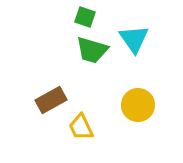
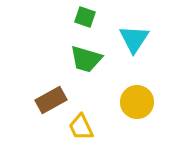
cyan triangle: rotated 8 degrees clockwise
green trapezoid: moved 6 px left, 9 px down
yellow circle: moved 1 px left, 3 px up
